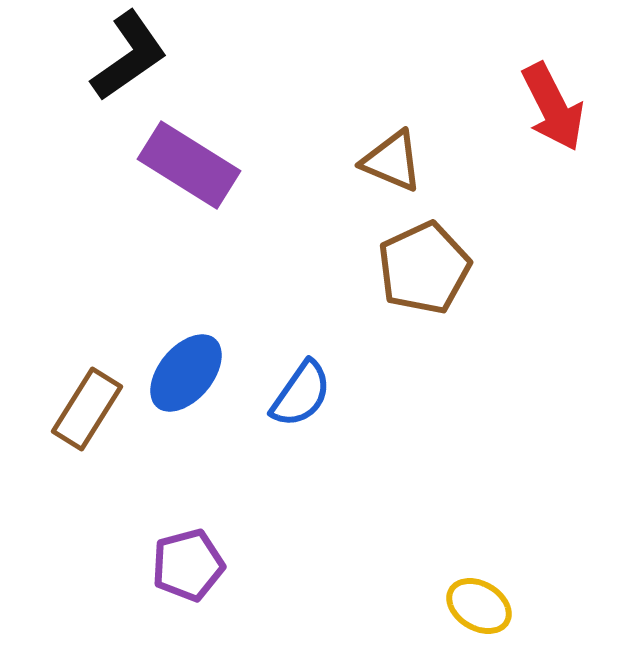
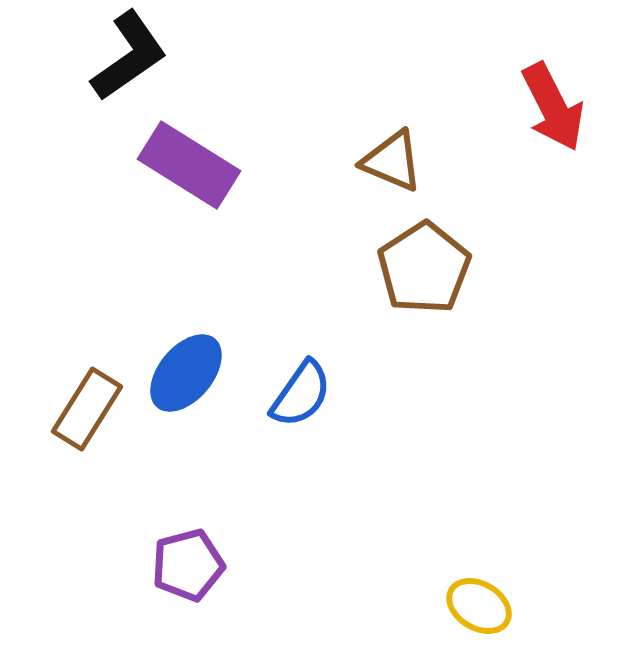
brown pentagon: rotated 8 degrees counterclockwise
